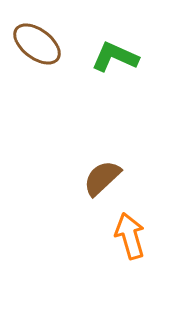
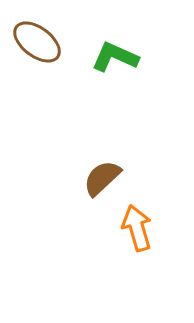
brown ellipse: moved 2 px up
orange arrow: moved 7 px right, 8 px up
